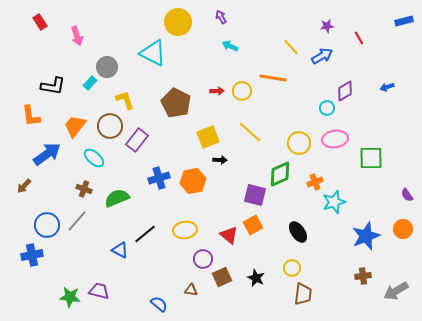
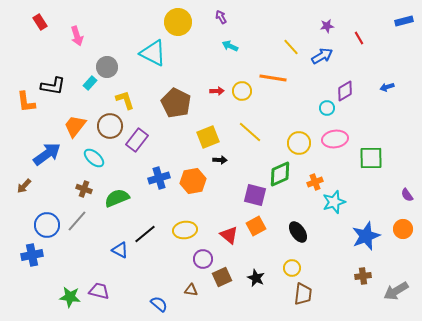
orange L-shape at (31, 116): moved 5 px left, 14 px up
orange square at (253, 225): moved 3 px right, 1 px down
